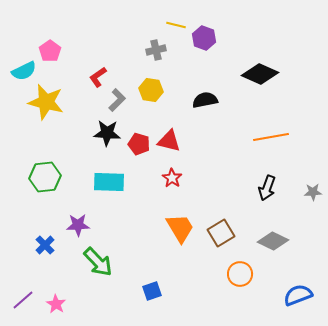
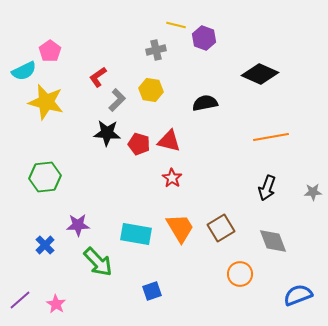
black semicircle: moved 3 px down
cyan rectangle: moved 27 px right, 52 px down; rotated 8 degrees clockwise
brown square: moved 5 px up
gray diamond: rotated 44 degrees clockwise
purple line: moved 3 px left
